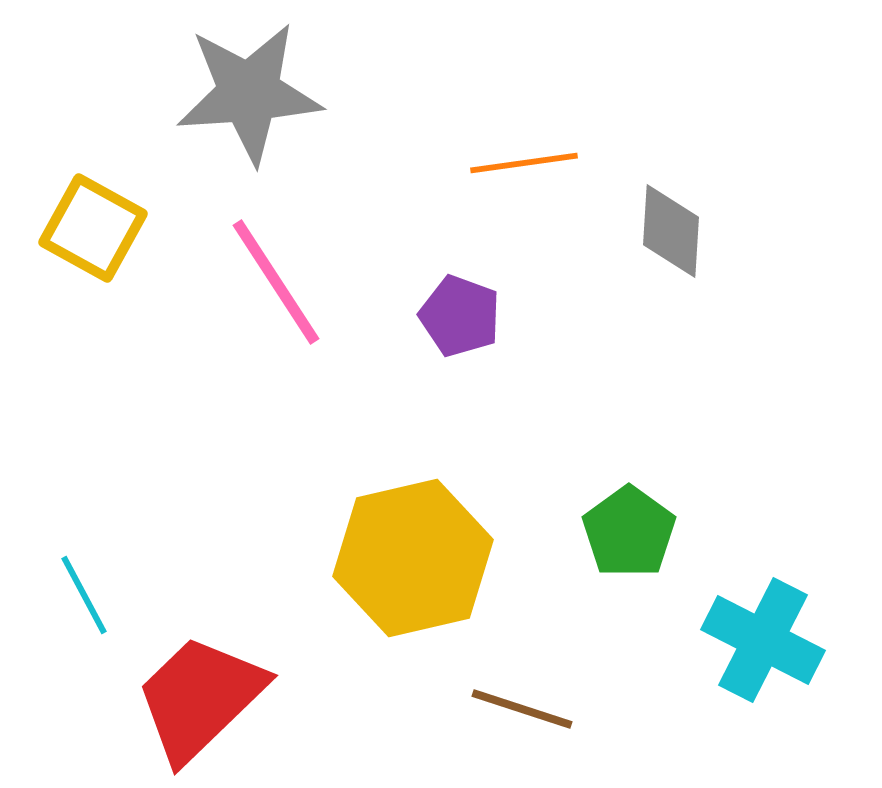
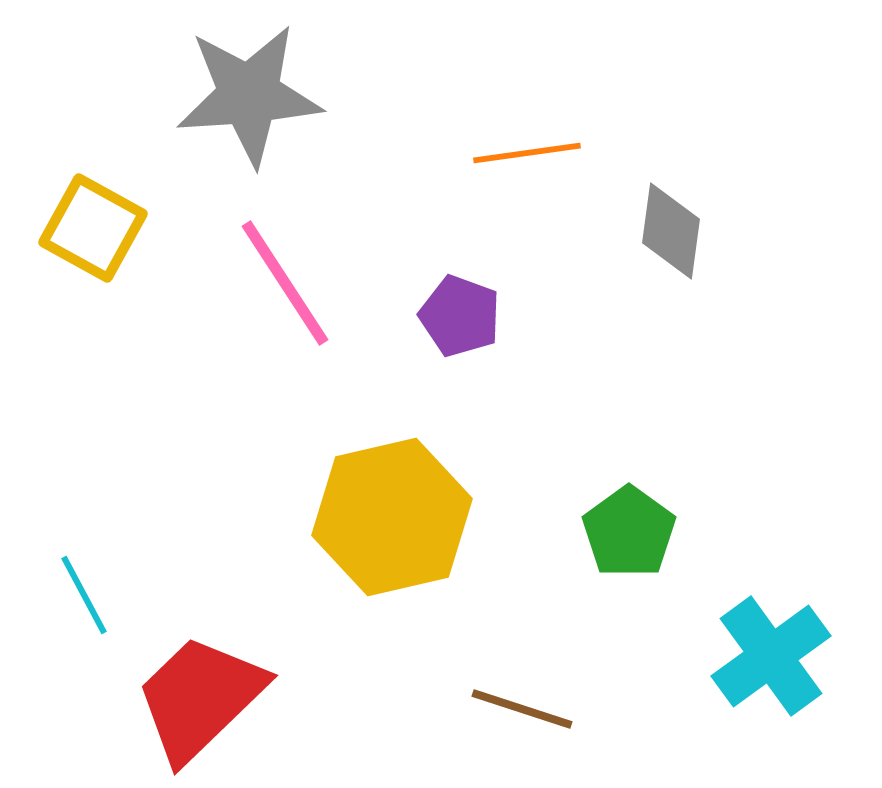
gray star: moved 2 px down
orange line: moved 3 px right, 10 px up
gray diamond: rotated 4 degrees clockwise
pink line: moved 9 px right, 1 px down
yellow hexagon: moved 21 px left, 41 px up
cyan cross: moved 8 px right, 16 px down; rotated 27 degrees clockwise
